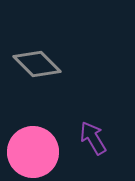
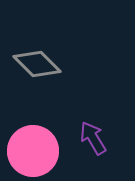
pink circle: moved 1 px up
